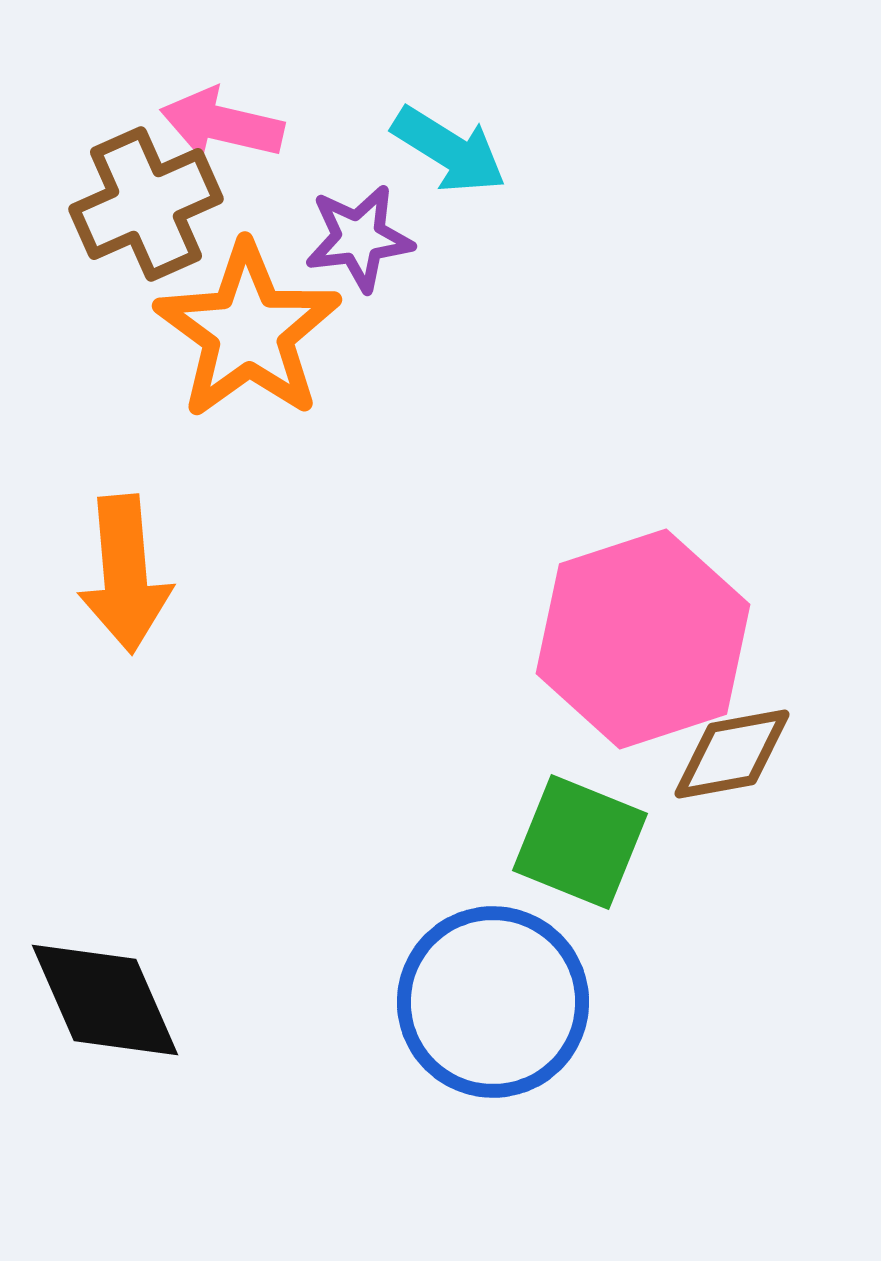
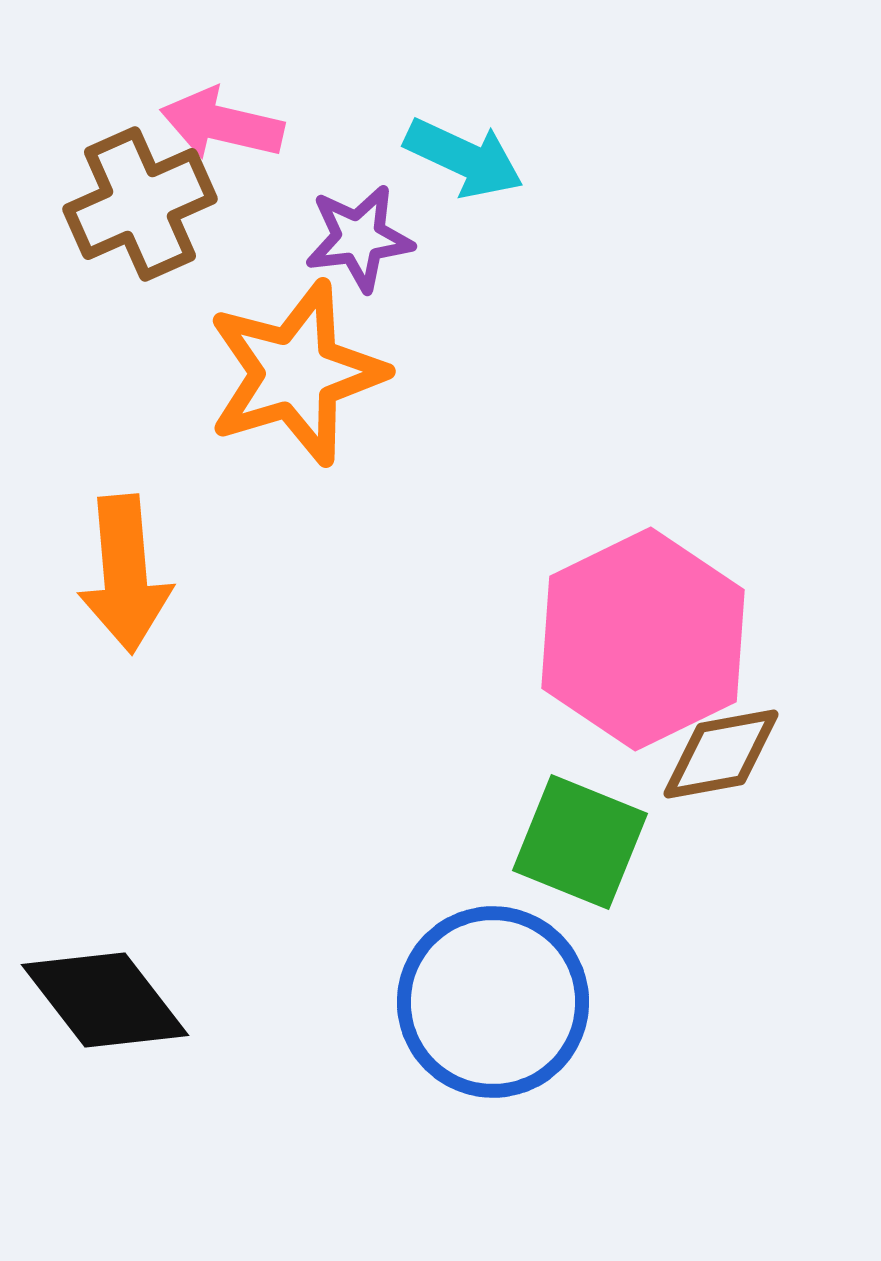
cyan arrow: moved 15 px right, 8 px down; rotated 7 degrees counterclockwise
brown cross: moved 6 px left
orange star: moved 48 px right, 42 px down; rotated 19 degrees clockwise
pink hexagon: rotated 8 degrees counterclockwise
brown diamond: moved 11 px left
black diamond: rotated 14 degrees counterclockwise
